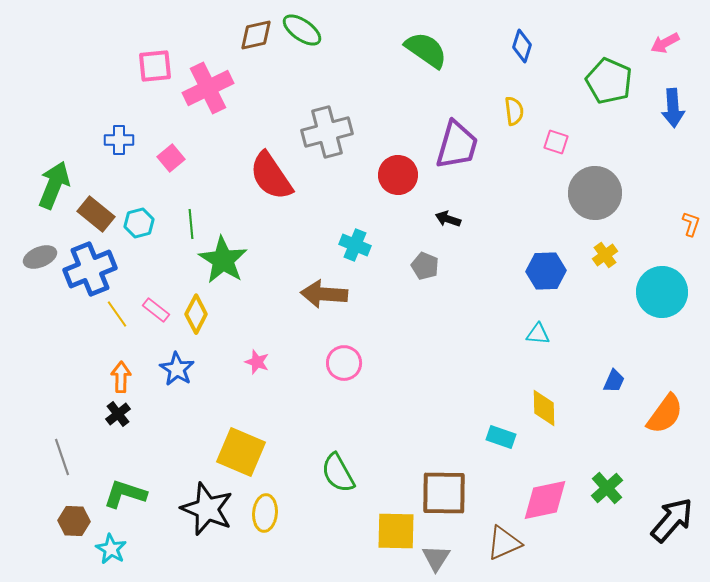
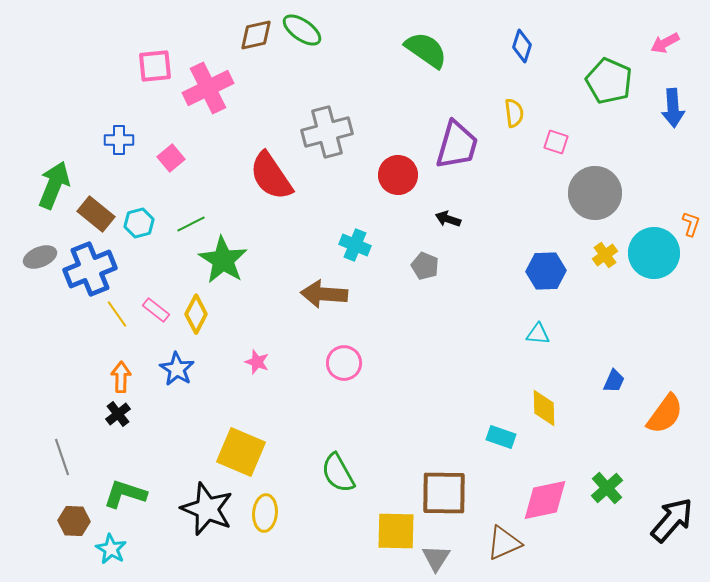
yellow semicircle at (514, 111): moved 2 px down
green line at (191, 224): rotated 68 degrees clockwise
cyan circle at (662, 292): moved 8 px left, 39 px up
